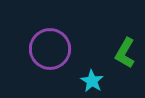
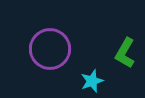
cyan star: rotated 20 degrees clockwise
